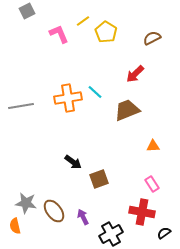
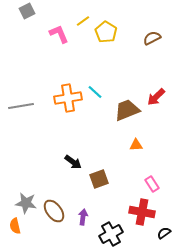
red arrow: moved 21 px right, 23 px down
orange triangle: moved 17 px left, 1 px up
purple arrow: rotated 35 degrees clockwise
